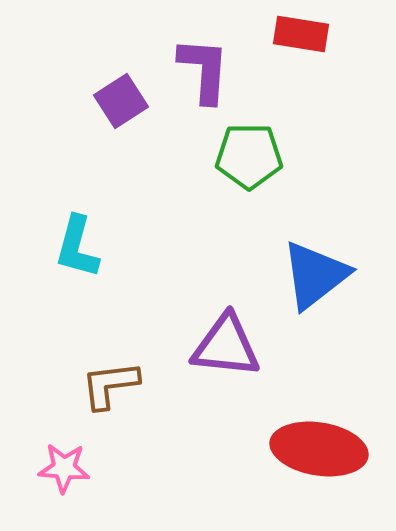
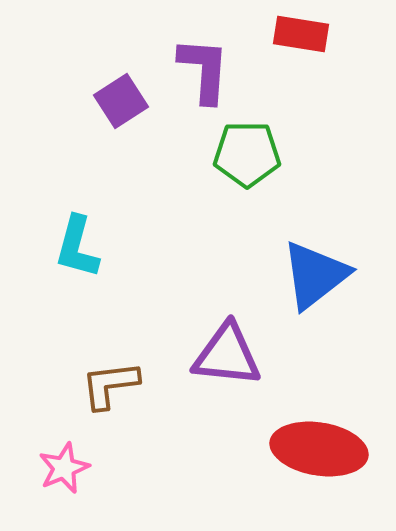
green pentagon: moved 2 px left, 2 px up
purple triangle: moved 1 px right, 9 px down
pink star: rotated 27 degrees counterclockwise
